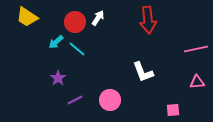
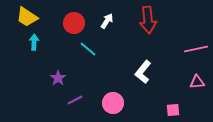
white arrow: moved 9 px right, 3 px down
red circle: moved 1 px left, 1 px down
cyan arrow: moved 22 px left; rotated 133 degrees clockwise
cyan line: moved 11 px right
white L-shape: rotated 60 degrees clockwise
pink circle: moved 3 px right, 3 px down
